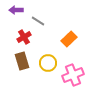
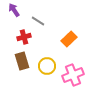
purple arrow: moved 2 px left; rotated 56 degrees clockwise
red cross: rotated 16 degrees clockwise
yellow circle: moved 1 px left, 3 px down
